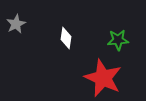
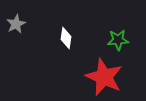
red star: moved 1 px right, 1 px up
